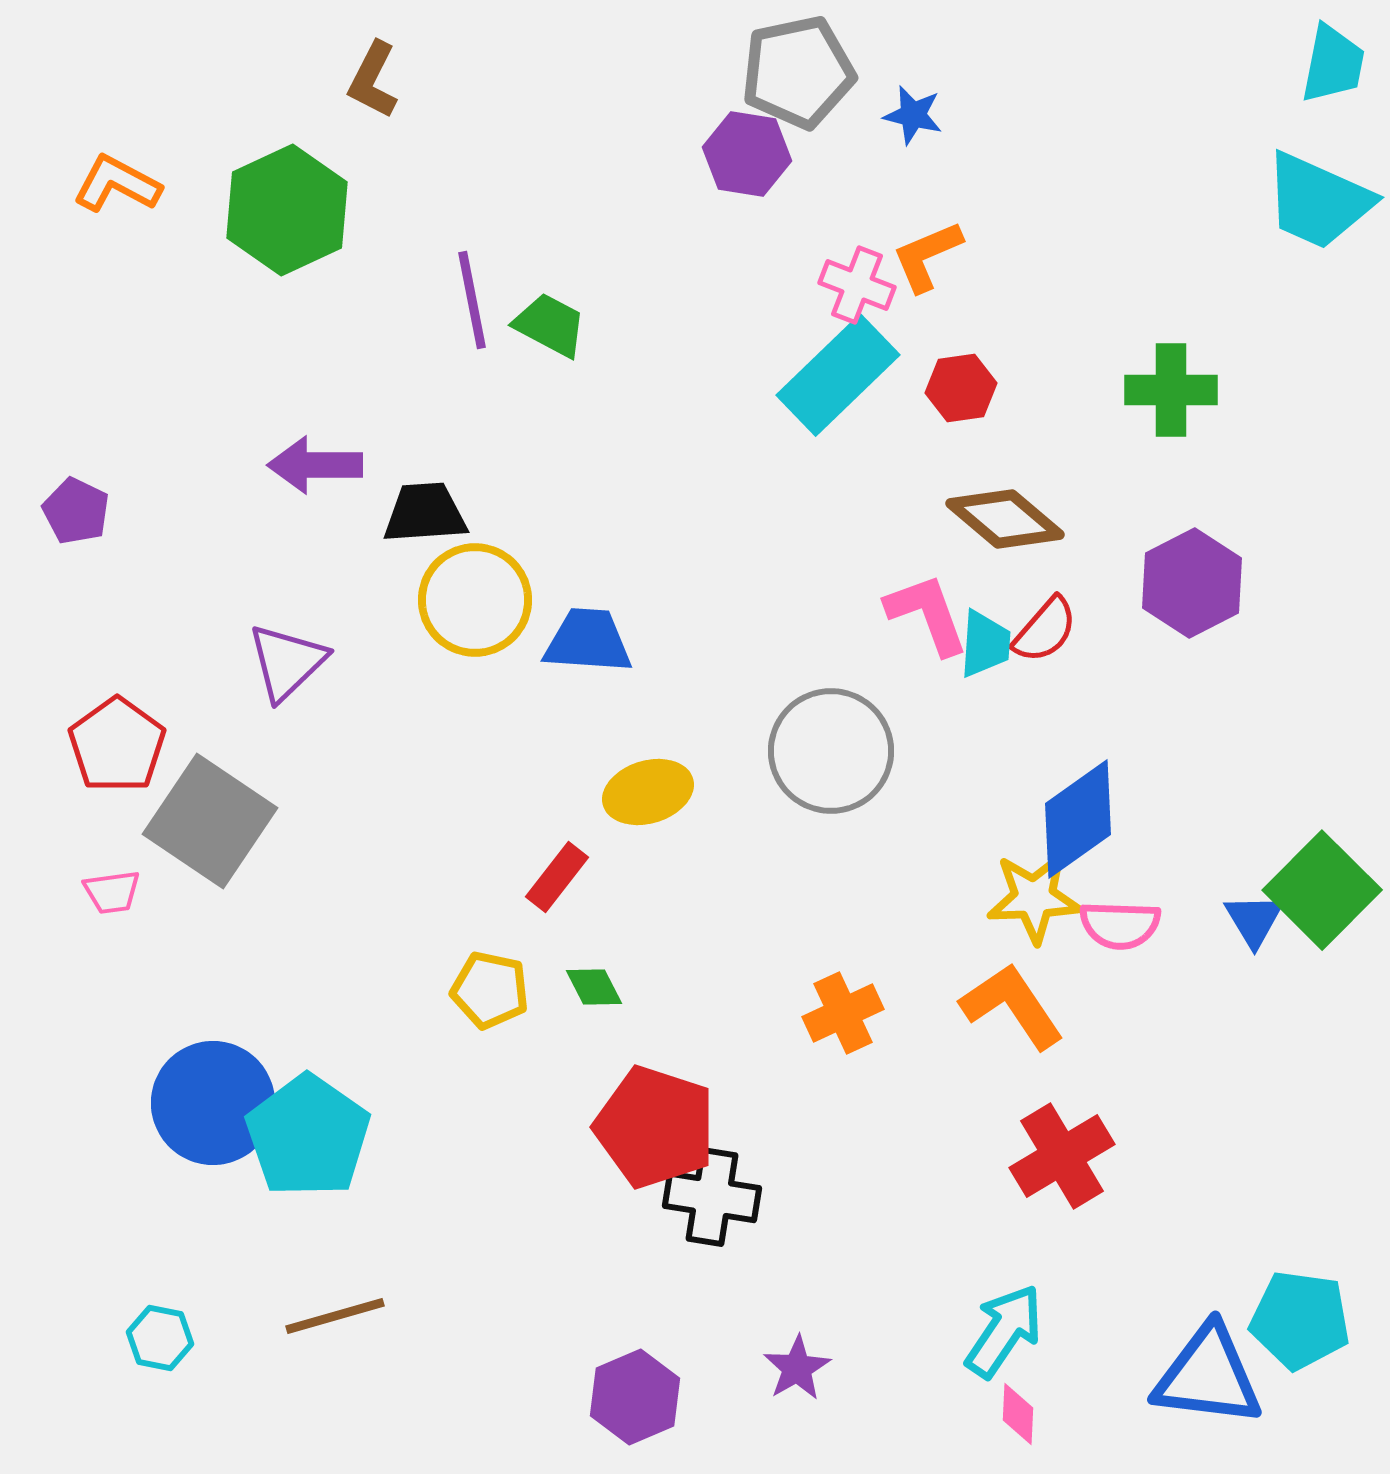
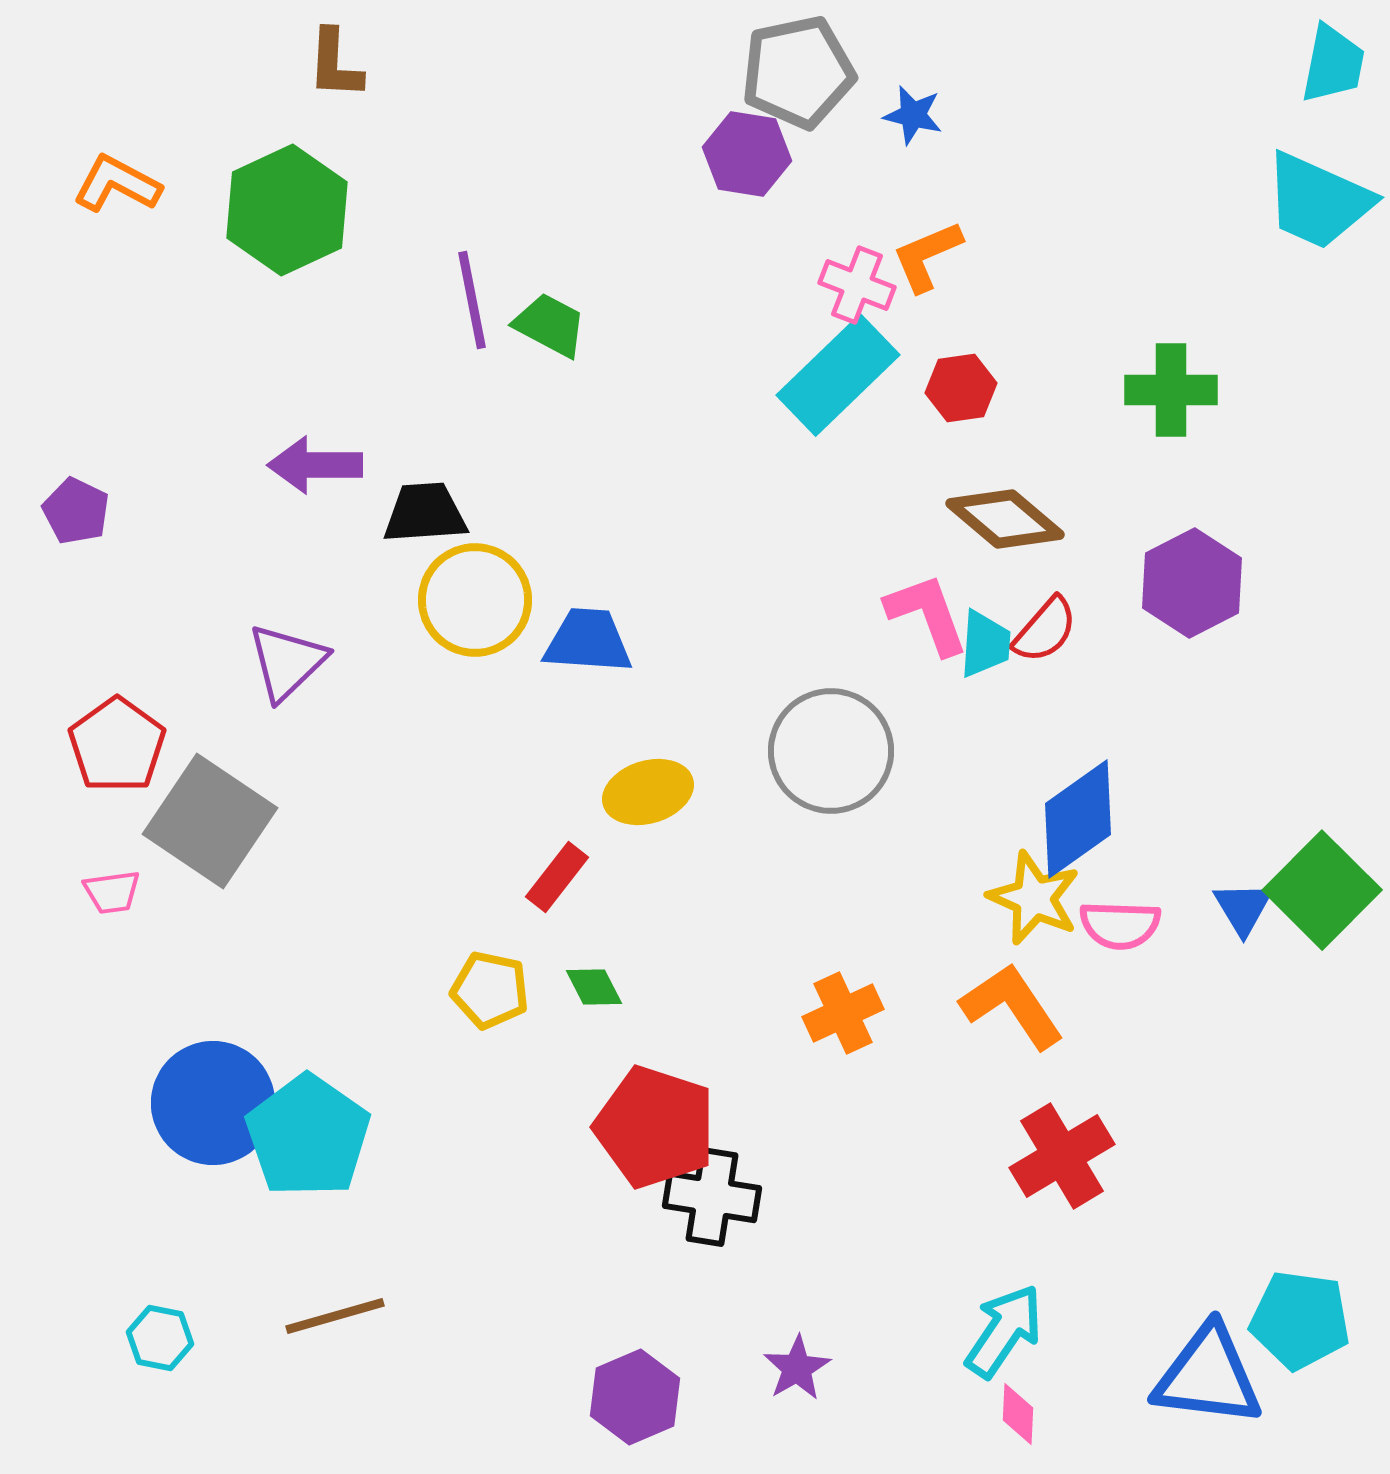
brown L-shape at (373, 80): moved 38 px left, 16 px up; rotated 24 degrees counterclockwise
yellow star at (1034, 898): rotated 26 degrees clockwise
blue triangle at (1254, 920): moved 11 px left, 12 px up
